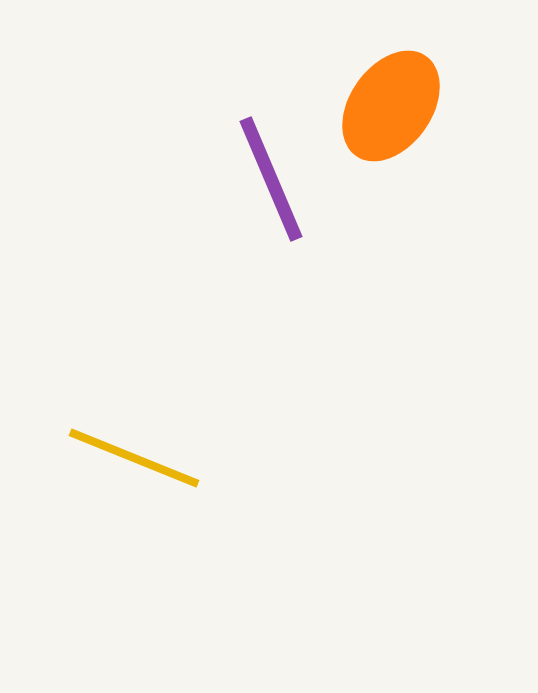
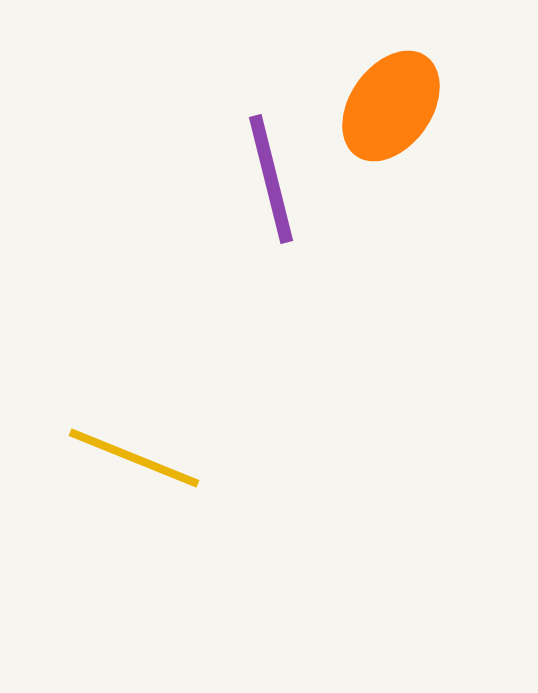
purple line: rotated 9 degrees clockwise
